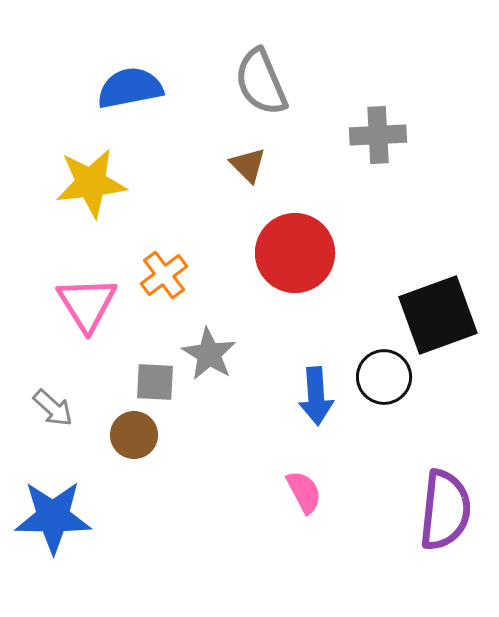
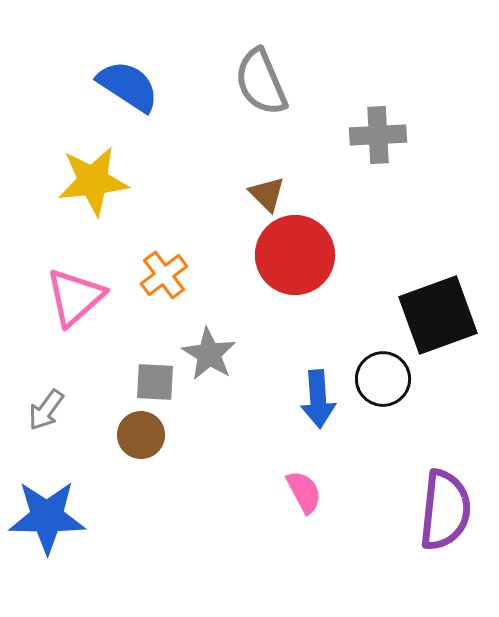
blue semicircle: moved 2 px left, 2 px up; rotated 44 degrees clockwise
brown triangle: moved 19 px right, 29 px down
yellow star: moved 2 px right, 2 px up
red circle: moved 2 px down
pink triangle: moved 12 px left, 7 px up; rotated 20 degrees clockwise
black circle: moved 1 px left, 2 px down
blue arrow: moved 2 px right, 3 px down
gray arrow: moved 7 px left, 2 px down; rotated 84 degrees clockwise
brown circle: moved 7 px right
blue star: moved 6 px left
